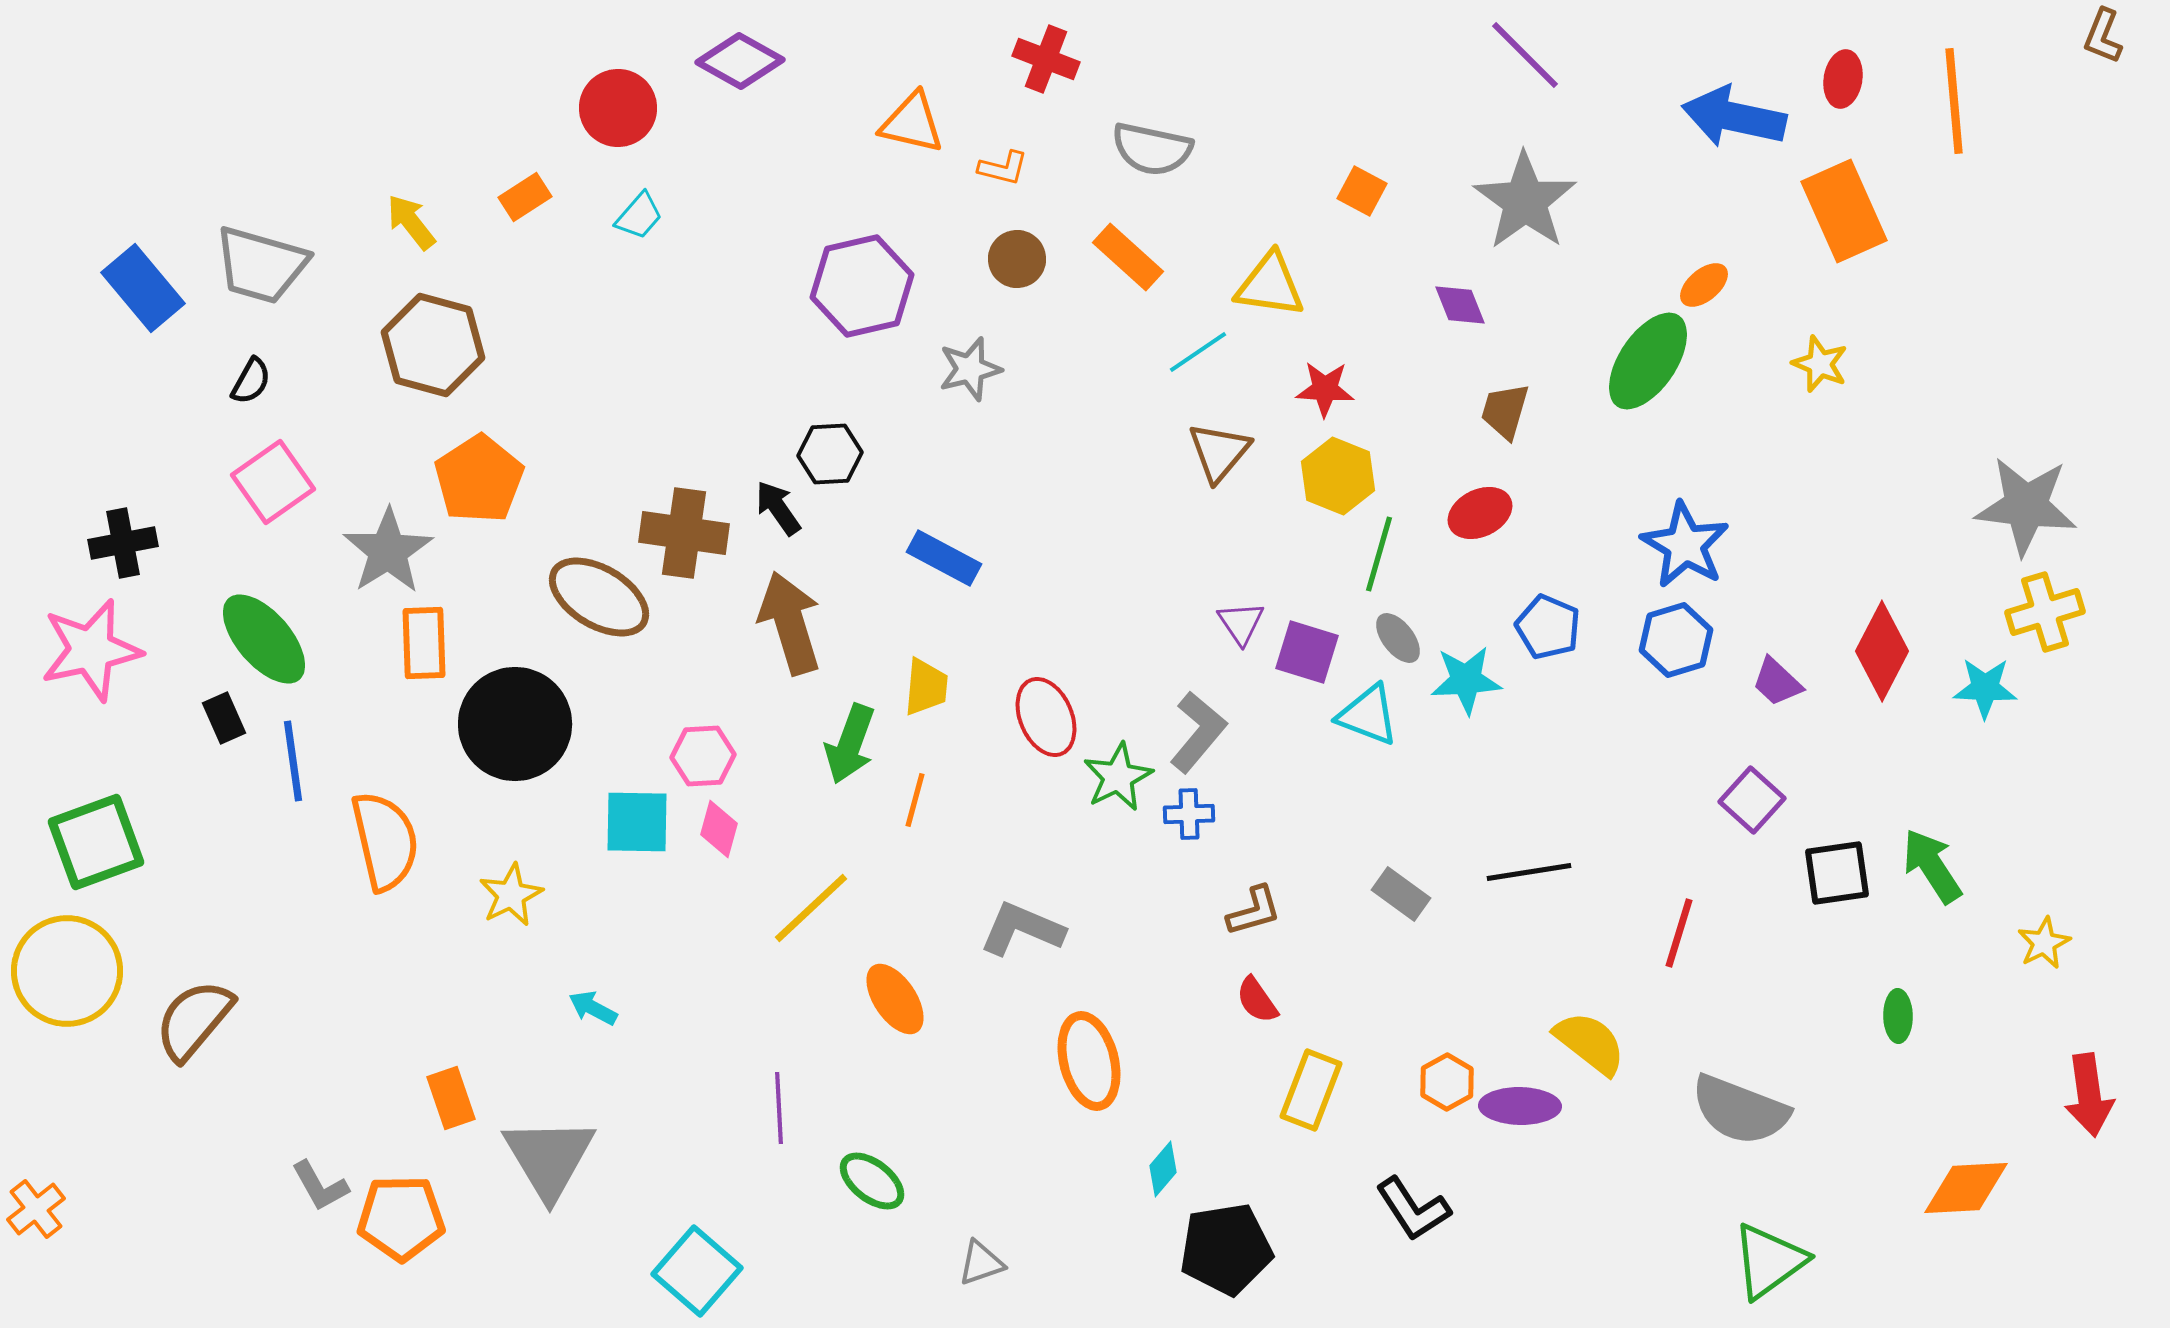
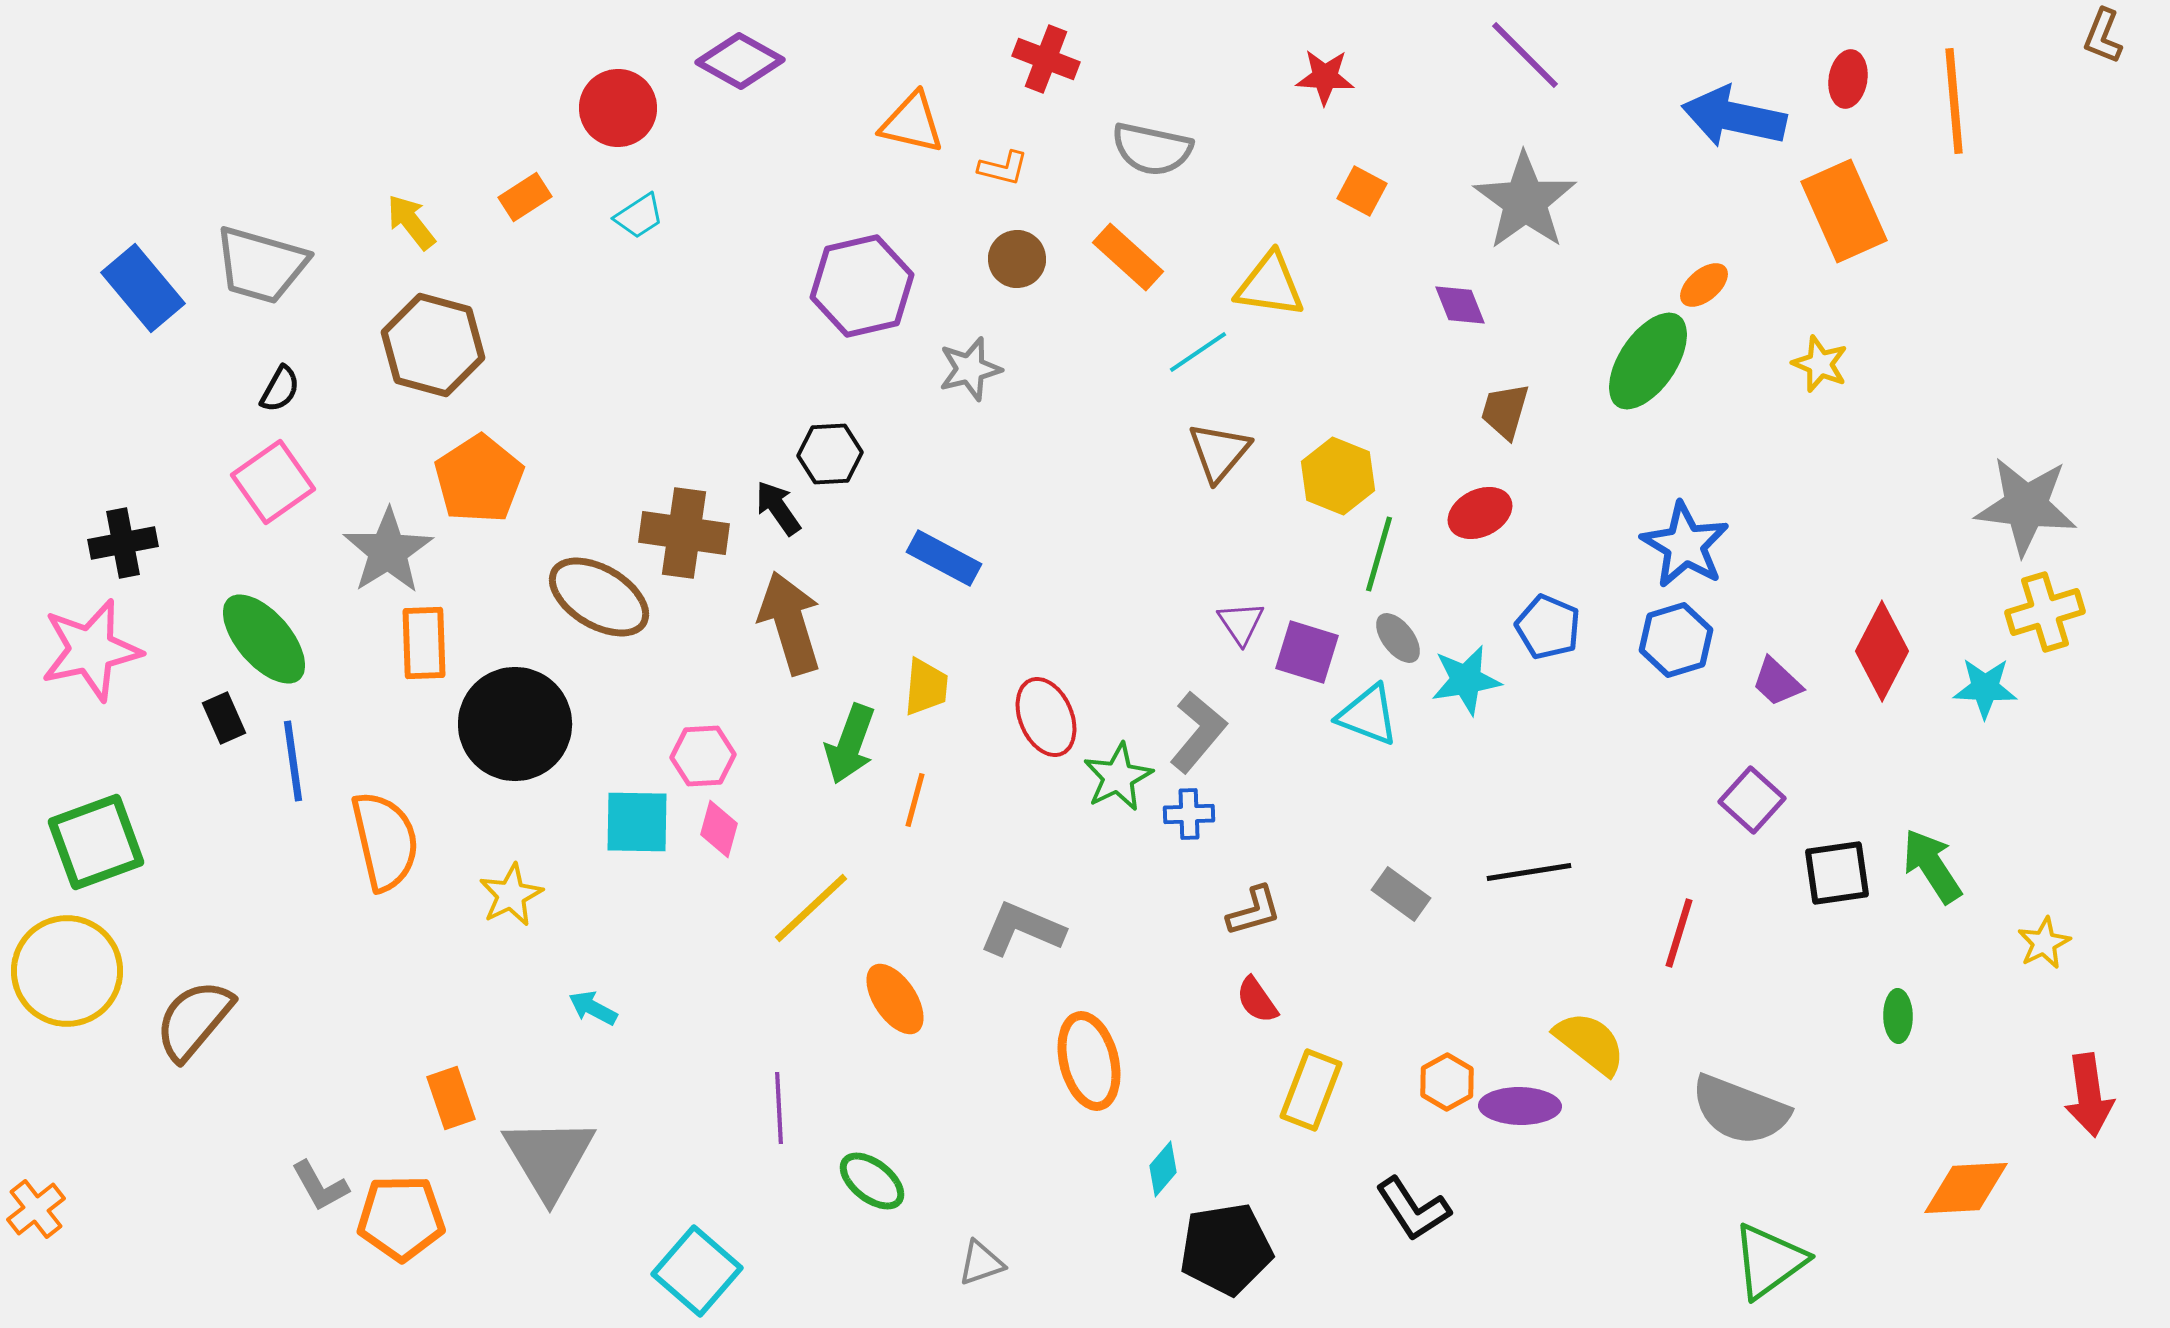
red ellipse at (1843, 79): moved 5 px right
cyan trapezoid at (639, 216): rotated 16 degrees clockwise
black semicircle at (251, 381): moved 29 px right, 8 px down
red star at (1325, 389): moved 312 px up
cyan star at (1466, 680): rotated 6 degrees counterclockwise
